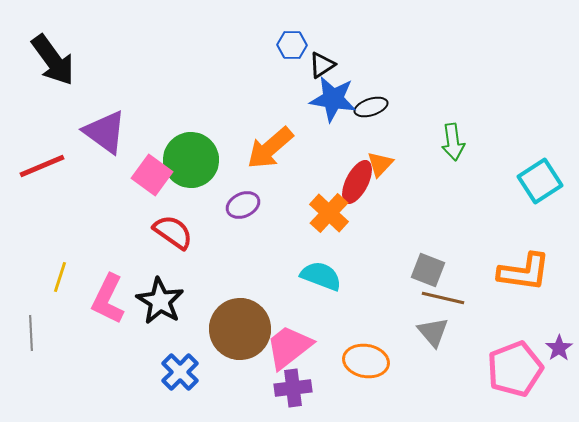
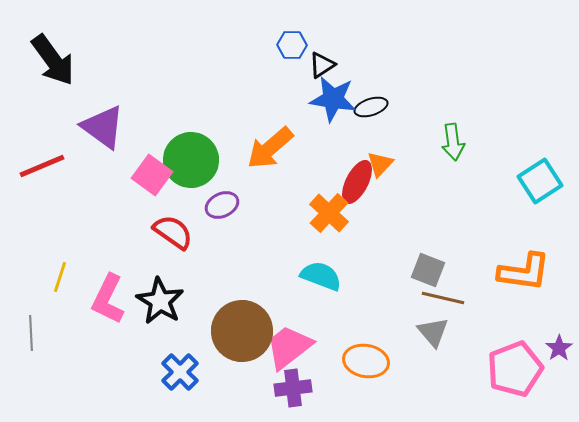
purple triangle: moved 2 px left, 5 px up
purple ellipse: moved 21 px left
brown circle: moved 2 px right, 2 px down
